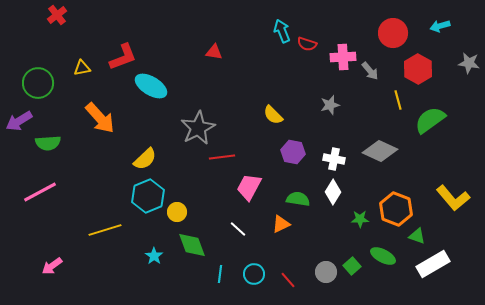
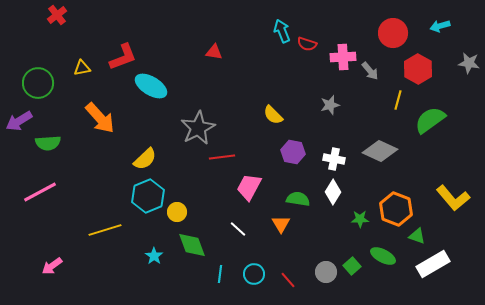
yellow line at (398, 100): rotated 30 degrees clockwise
orange triangle at (281, 224): rotated 36 degrees counterclockwise
